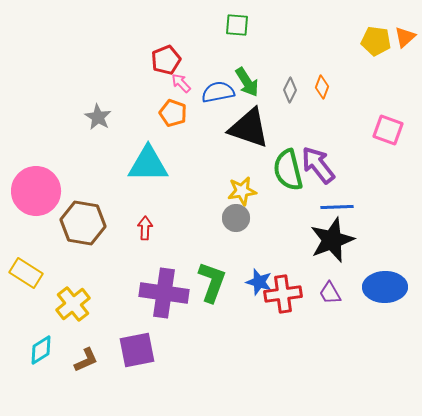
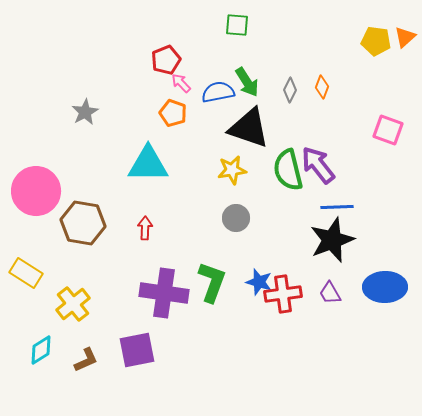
gray star: moved 13 px left, 5 px up; rotated 12 degrees clockwise
yellow star: moved 10 px left, 21 px up
